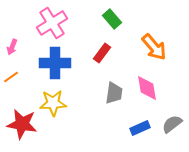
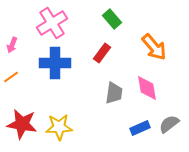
pink arrow: moved 2 px up
yellow star: moved 6 px right, 24 px down
gray semicircle: moved 3 px left
